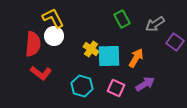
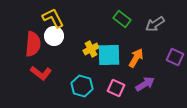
green rectangle: rotated 24 degrees counterclockwise
purple square: moved 15 px down; rotated 12 degrees counterclockwise
yellow cross: rotated 28 degrees clockwise
cyan square: moved 1 px up
